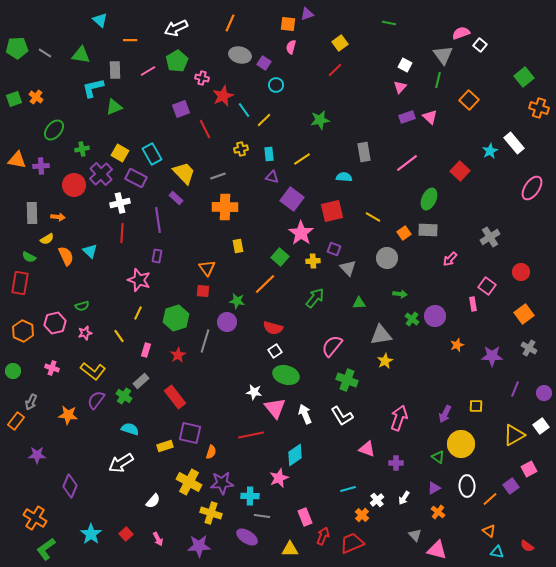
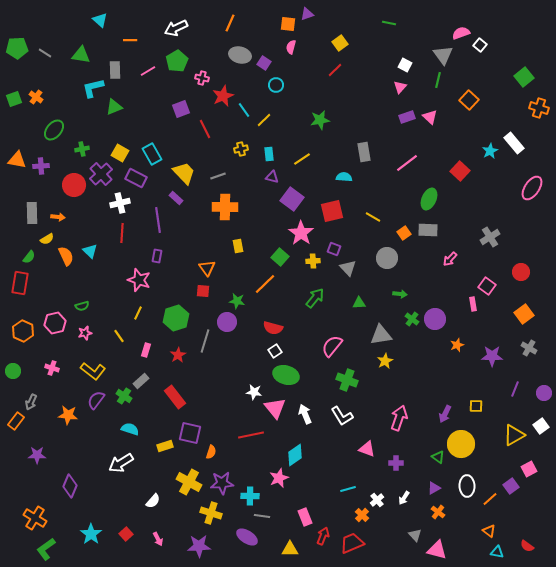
green semicircle at (29, 257): rotated 80 degrees counterclockwise
purple circle at (435, 316): moved 3 px down
